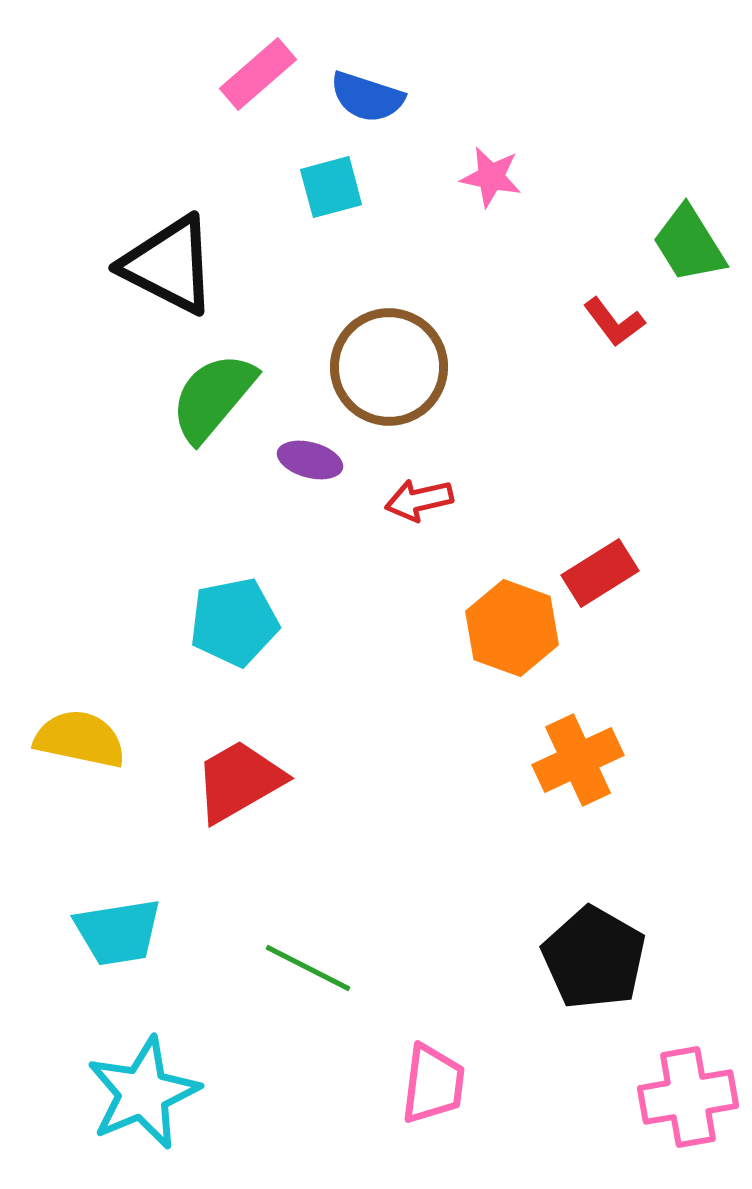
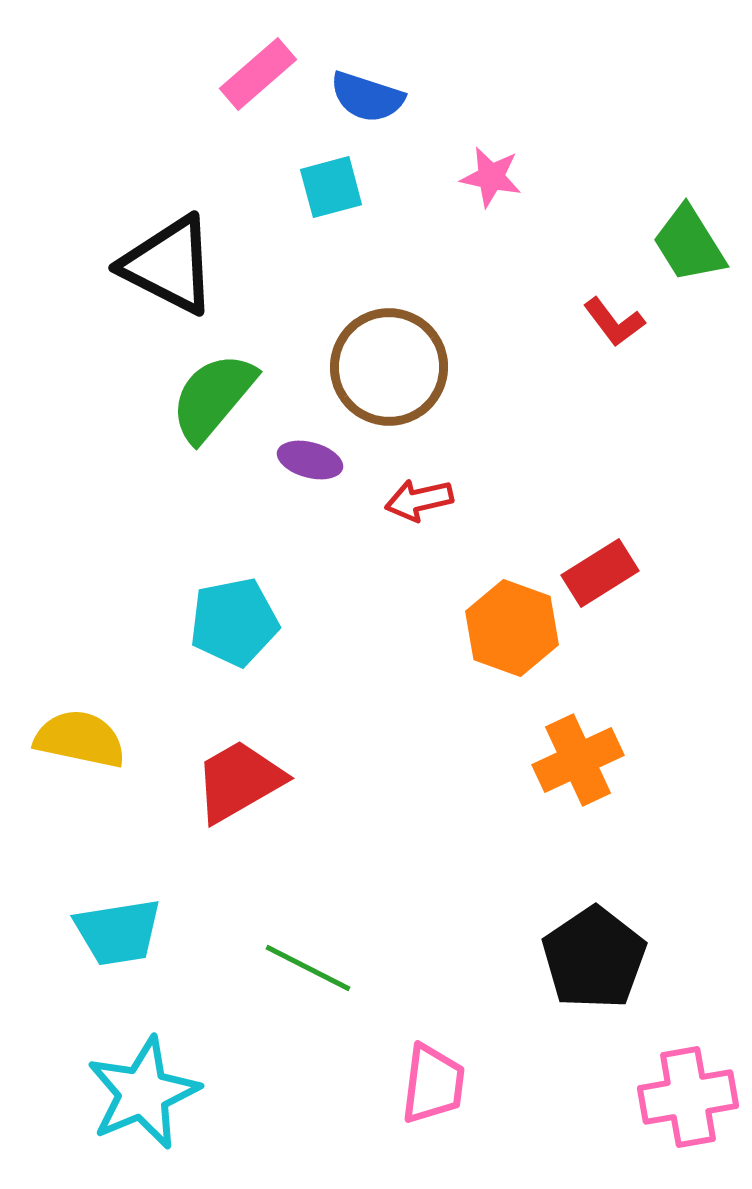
black pentagon: rotated 8 degrees clockwise
